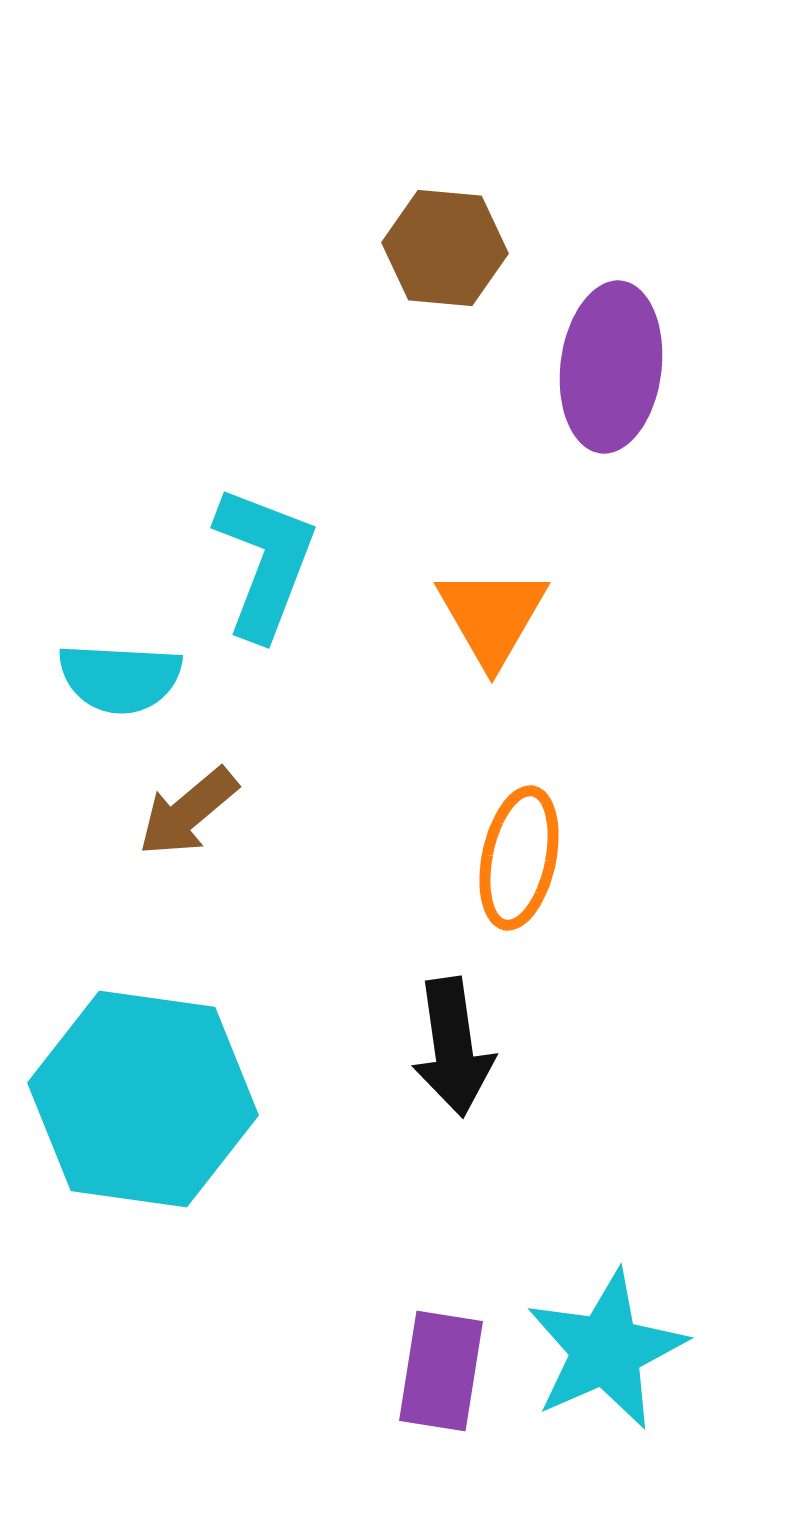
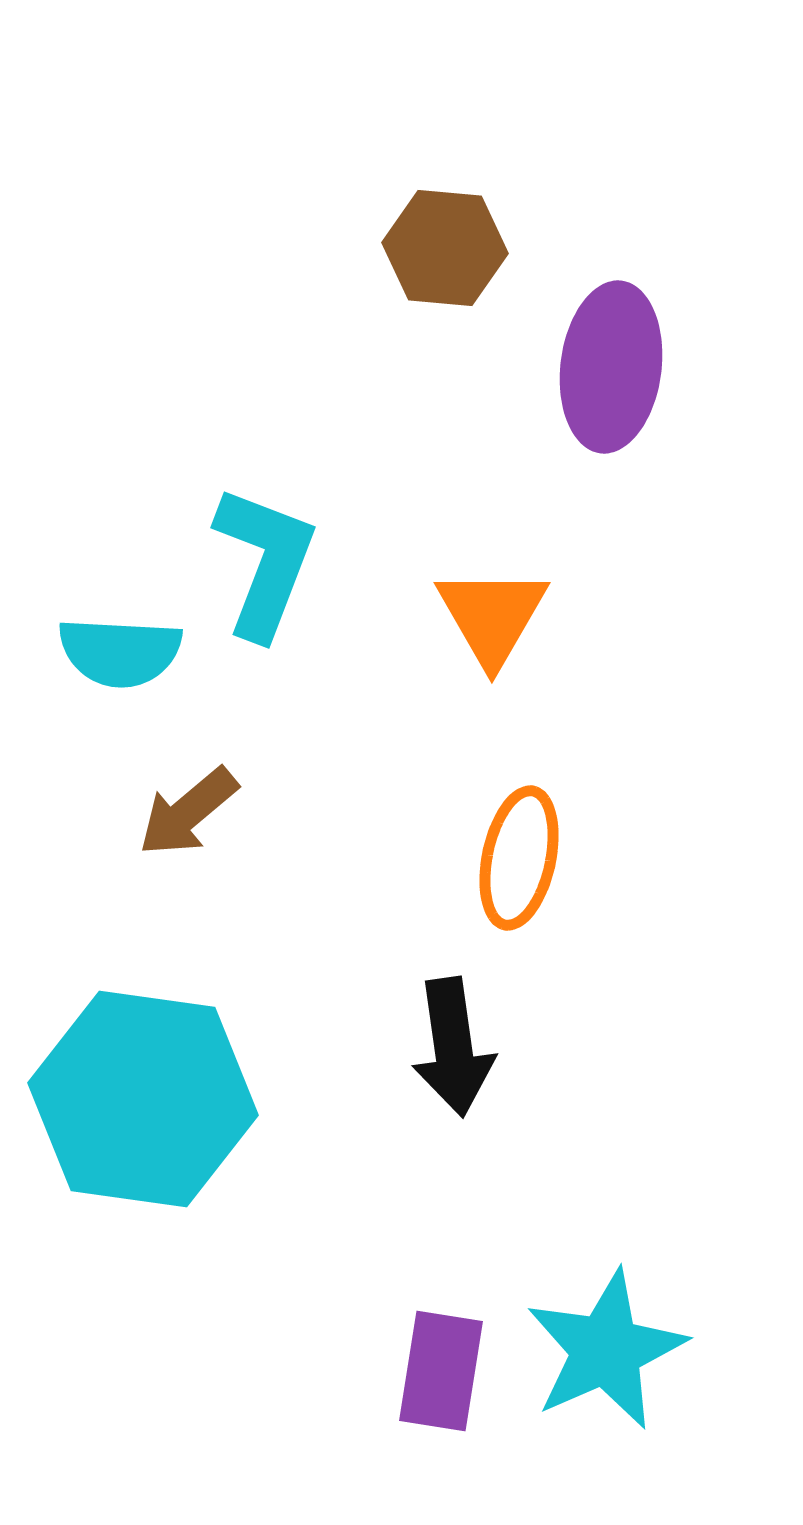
cyan semicircle: moved 26 px up
